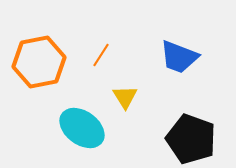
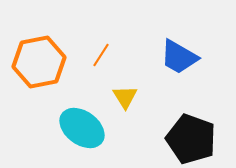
blue trapezoid: rotated 9 degrees clockwise
